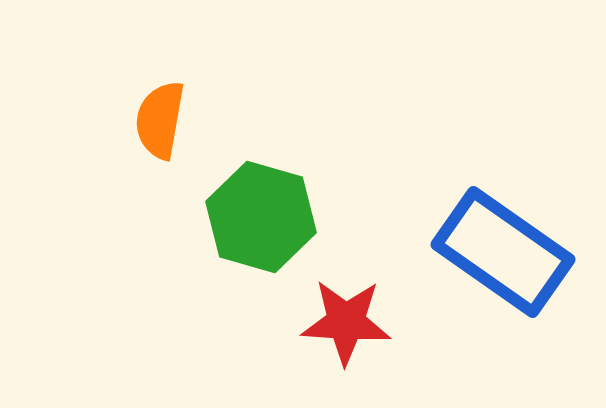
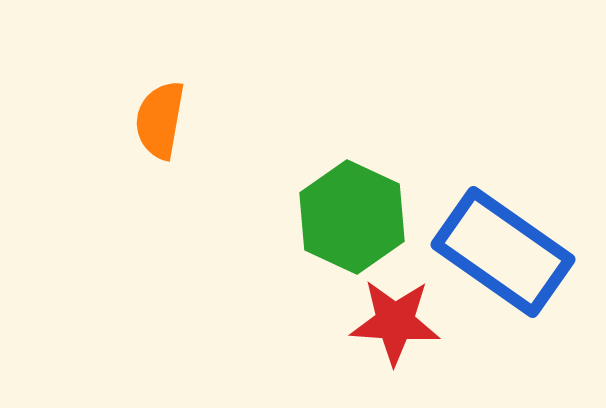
green hexagon: moved 91 px right; rotated 9 degrees clockwise
red star: moved 49 px right
